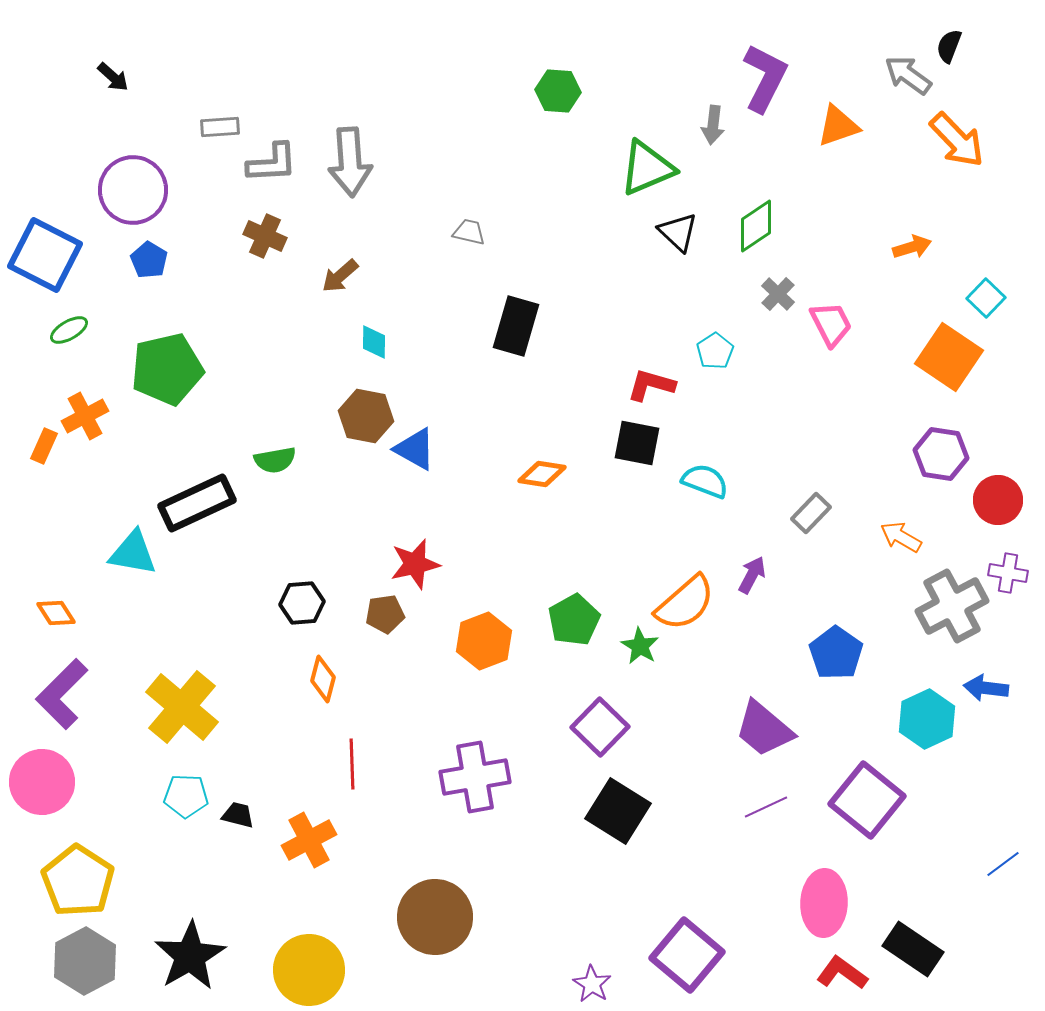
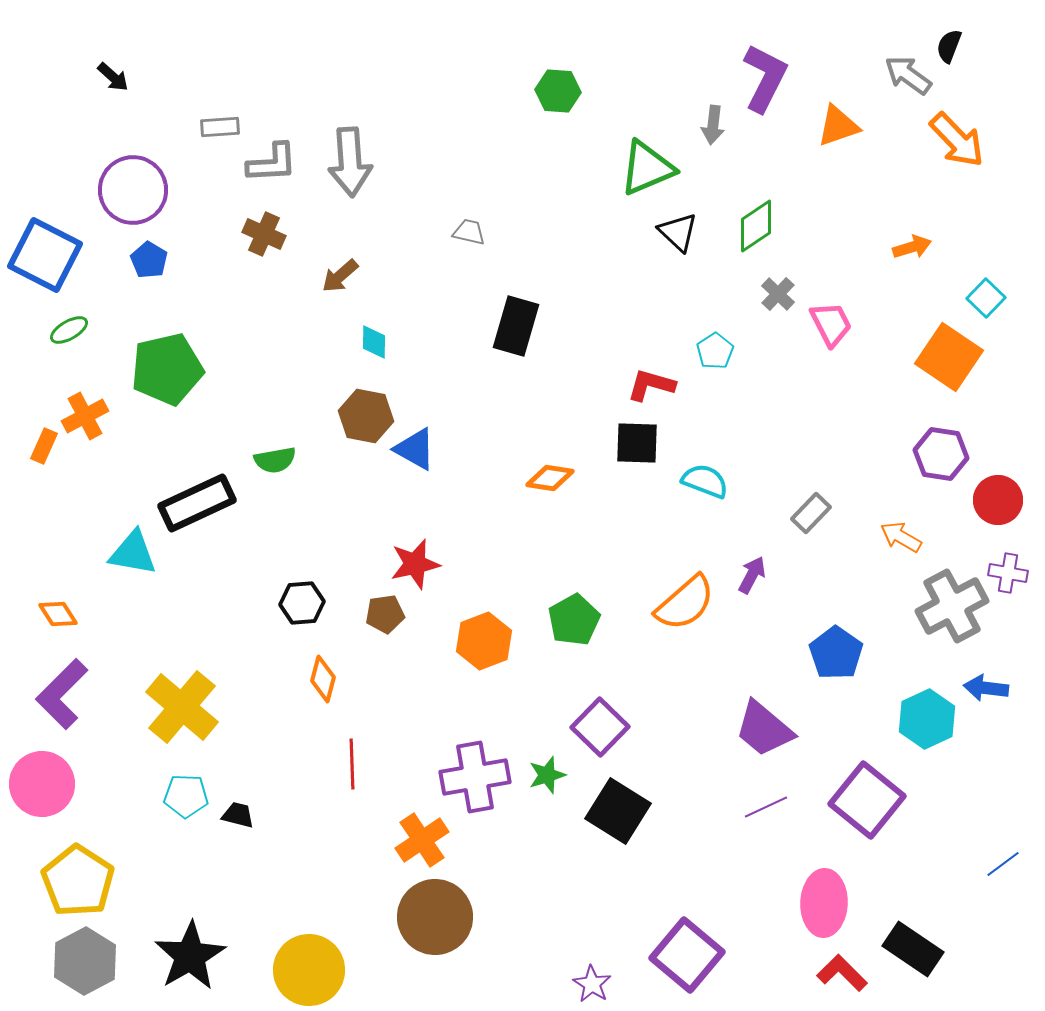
brown cross at (265, 236): moved 1 px left, 2 px up
black square at (637, 443): rotated 9 degrees counterclockwise
orange diamond at (542, 474): moved 8 px right, 4 px down
orange diamond at (56, 613): moved 2 px right, 1 px down
green star at (640, 646): moved 93 px left, 129 px down; rotated 24 degrees clockwise
pink circle at (42, 782): moved 2 px down
orange cross at (309, 840): moved 113 px right; rotated 6 degrees counterclockwise
red L-shape at (842, 973): rotated 9 degrees clockwise
